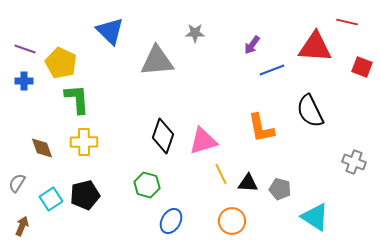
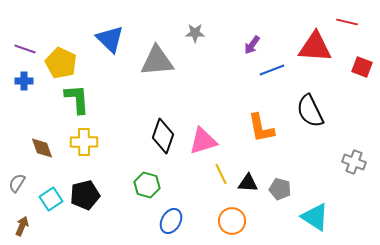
blue triangle: moved 8 px down
